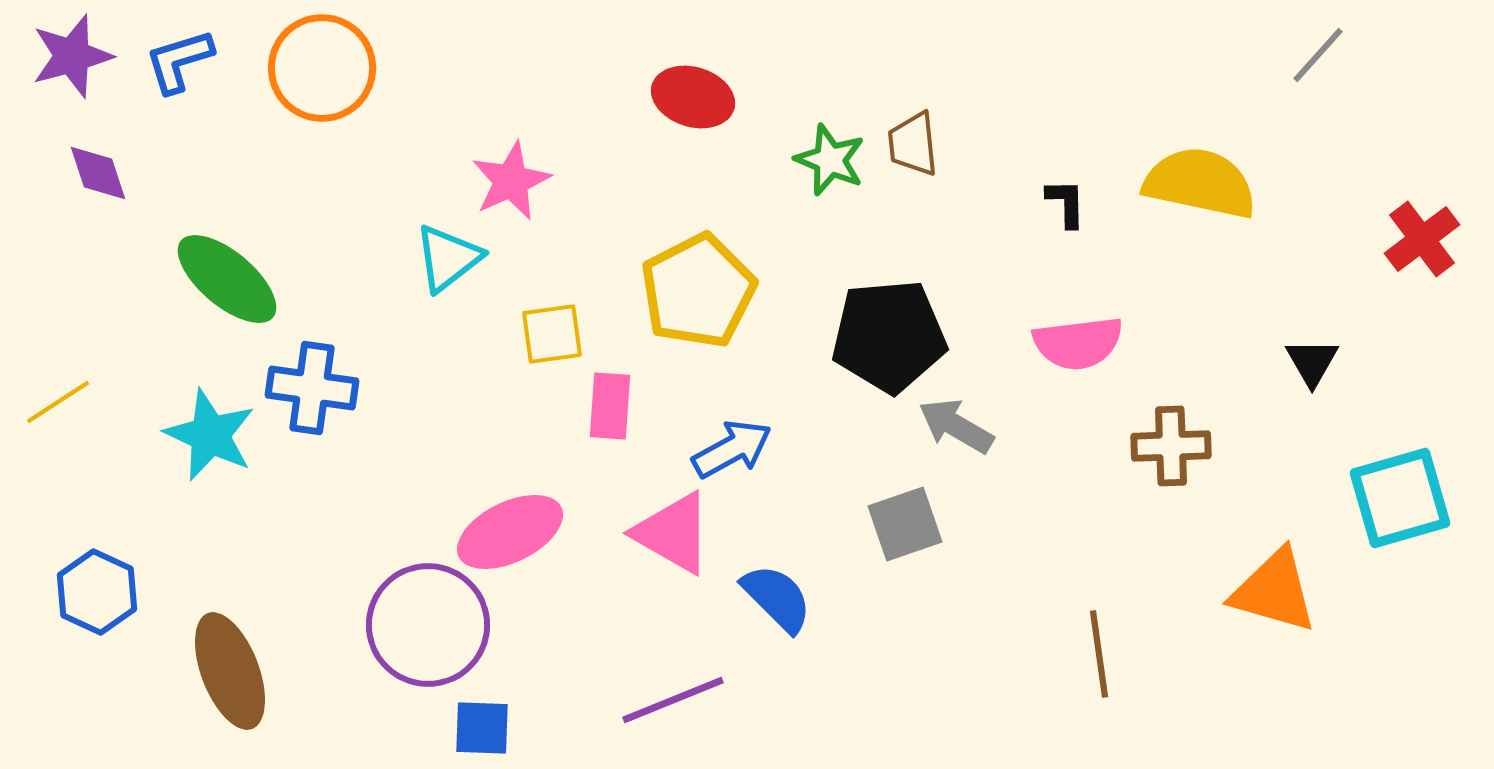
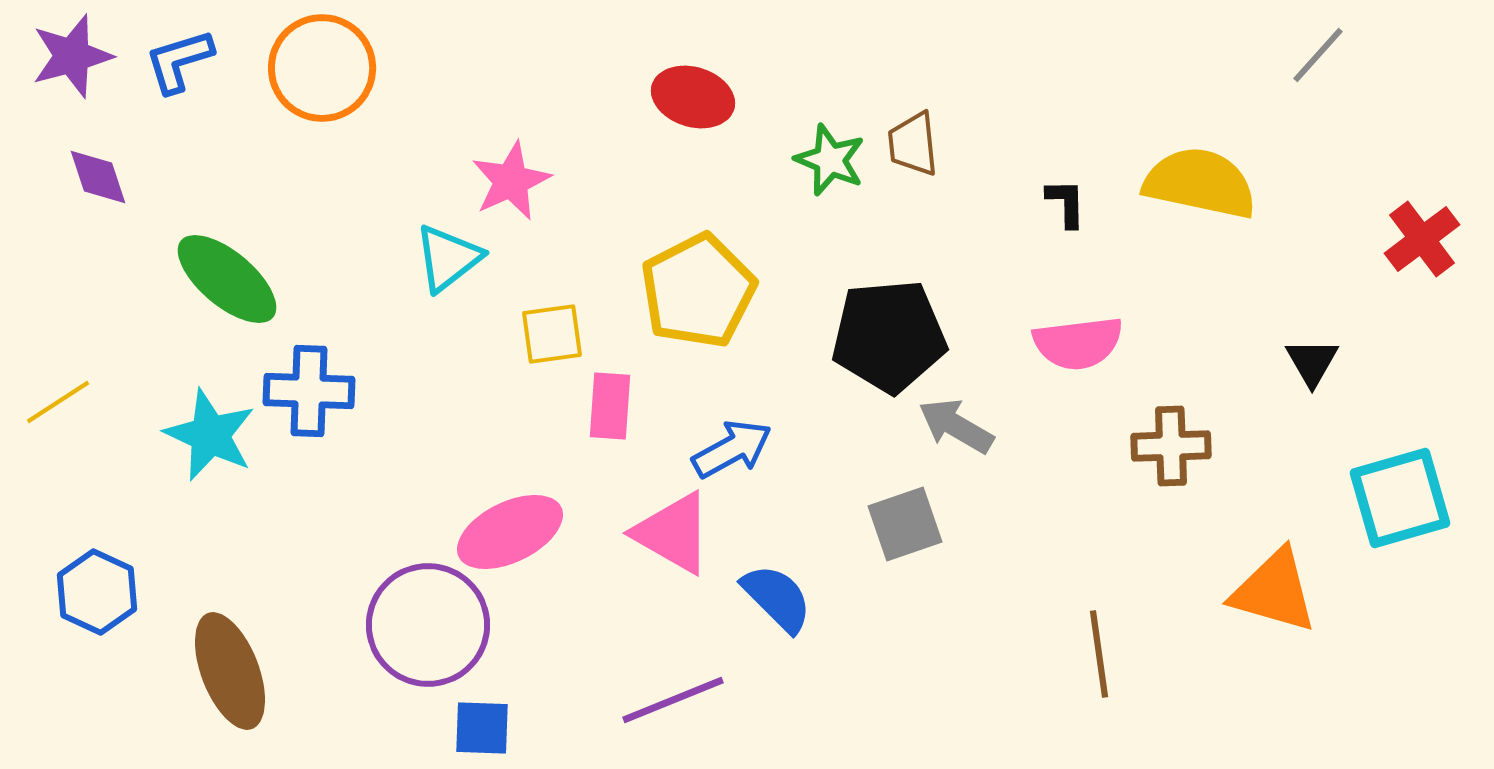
purple diamond: moved 4 px down
blue cross: moved 3 px left, 3 px down; rotated 6 degrees counterclockwise
